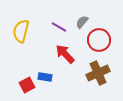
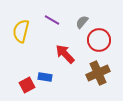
purple line: moved 7 px left, 7 px up
